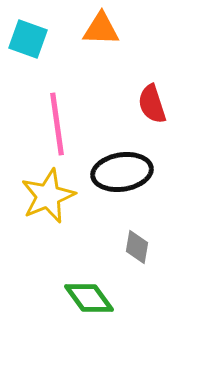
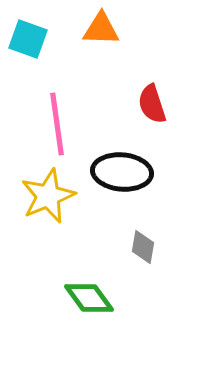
black ellipse: rotated 14 degrees clockwise
gray diamond: moved 6 px right
